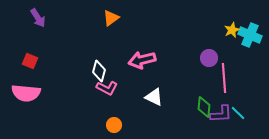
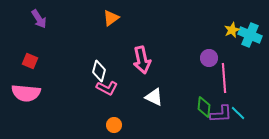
purple arrow: moved 1 px right, 1 px down
pink arrow: rotated 88 degrees counterclockwise
